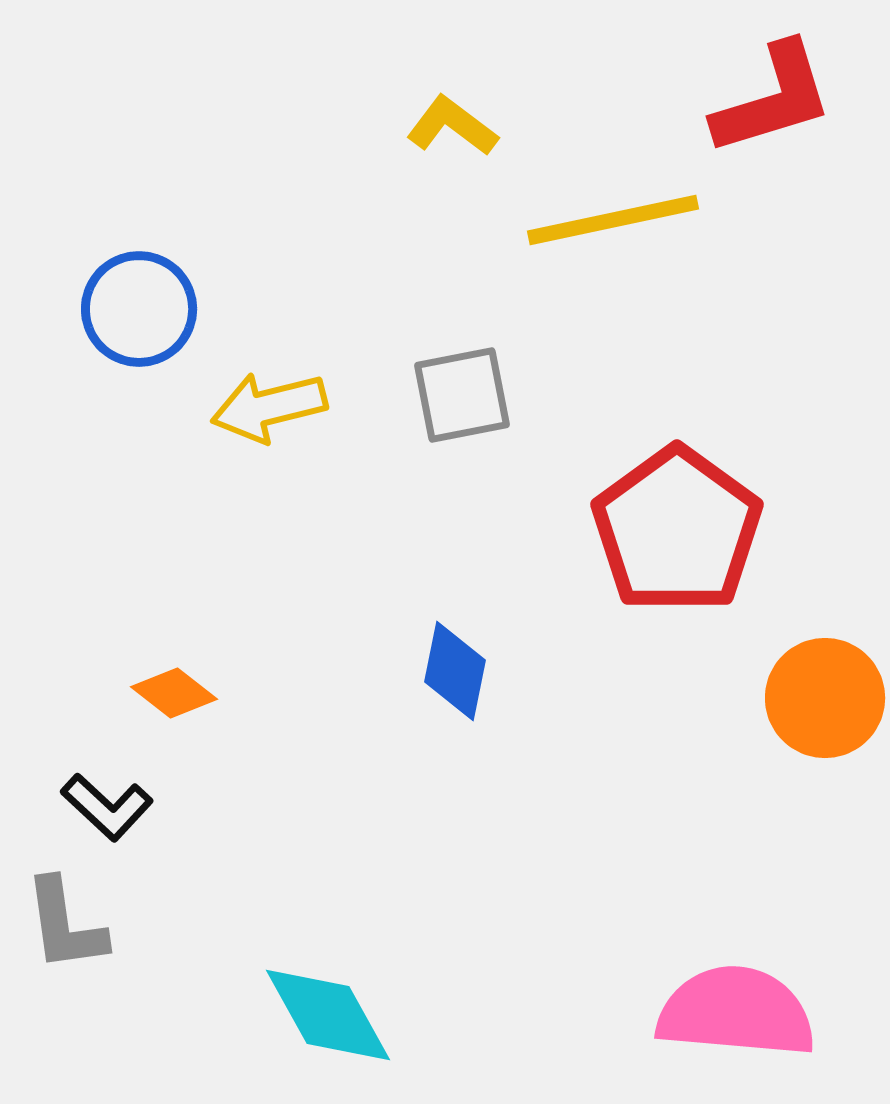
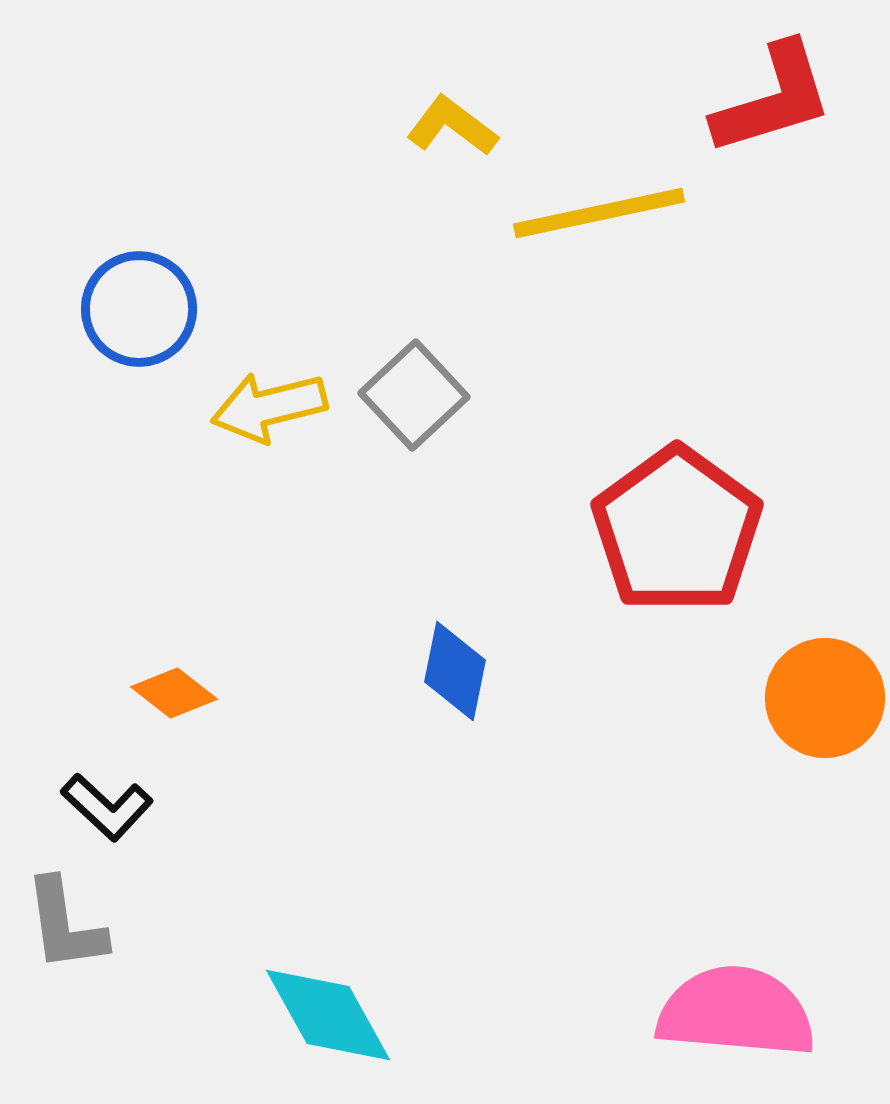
yellow line: moved 14 px left, 7 px up
gray square: moved 48 px left; rotated 32 degrees counterclockwise
